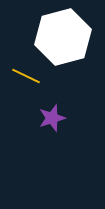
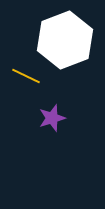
white hexagon: moved 2 px right, 3 px down; rotated 6 degrees counterclockwise
